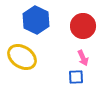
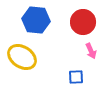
blue hexagon: rotated 20 degrees counterclockwise
red circle: moved 4 px up
pink arrow: moved 8 px right, 7 px up
